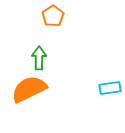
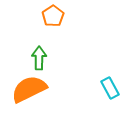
cyan rectangle: rotated 70 degrees clockwise
